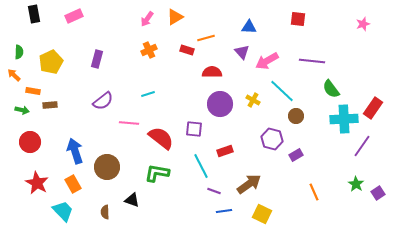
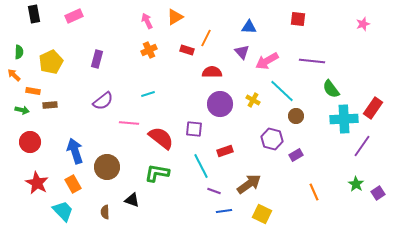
pink arrow at (147, 19): moved 2 px down; rotated 119 degrees clockwise
orange line at (206, 38): rotated 48 degrees counterclockwise
